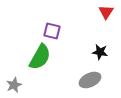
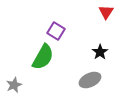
purple square: moved 4 px right; rotated 18 degrees clockwise
black star: rotated 28 degrees clockwise
green semicircle: moved 3 px right
